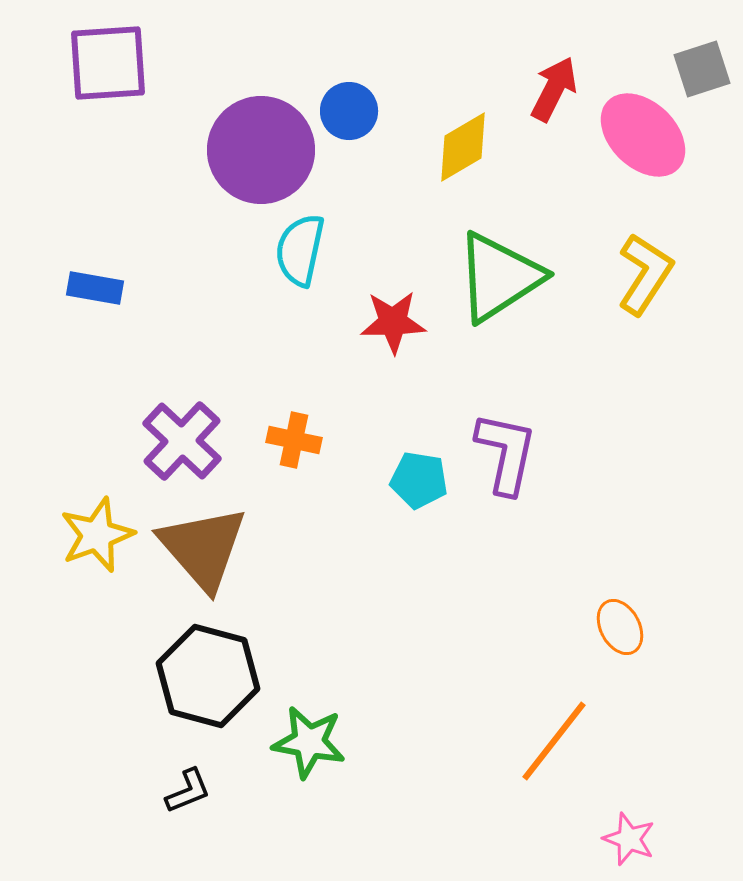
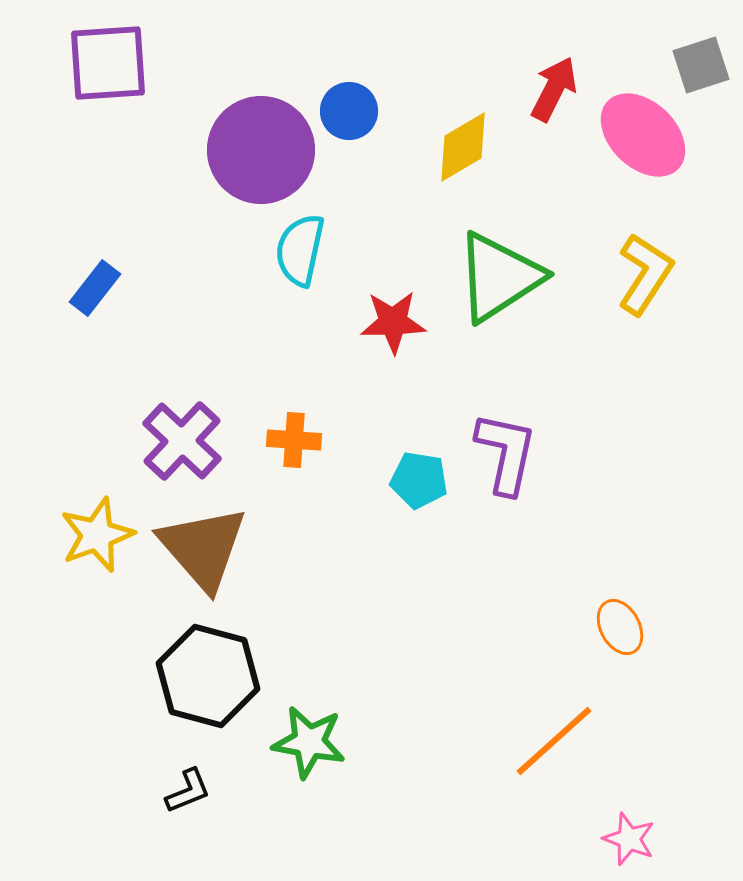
gray square: moved 1 px left, 4 px up
blue rectangle: rotated 62 degrees counterclockwise
orange cross: rotated 8 degrees counterclockwise
orange line: rotated 10 degrees clockwise
